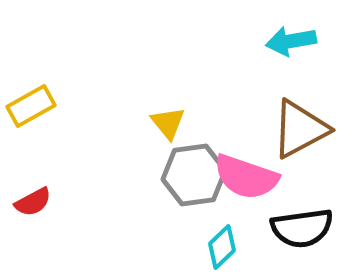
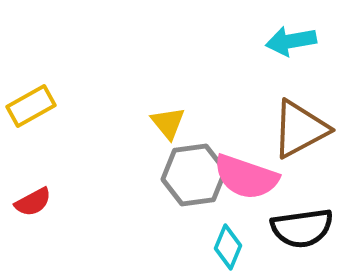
cyan diamond: moved 6 px right; rotated 24 degrees counterclockwise
